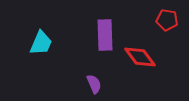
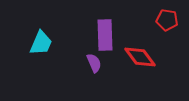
purple semicircle: moved 21 px up
